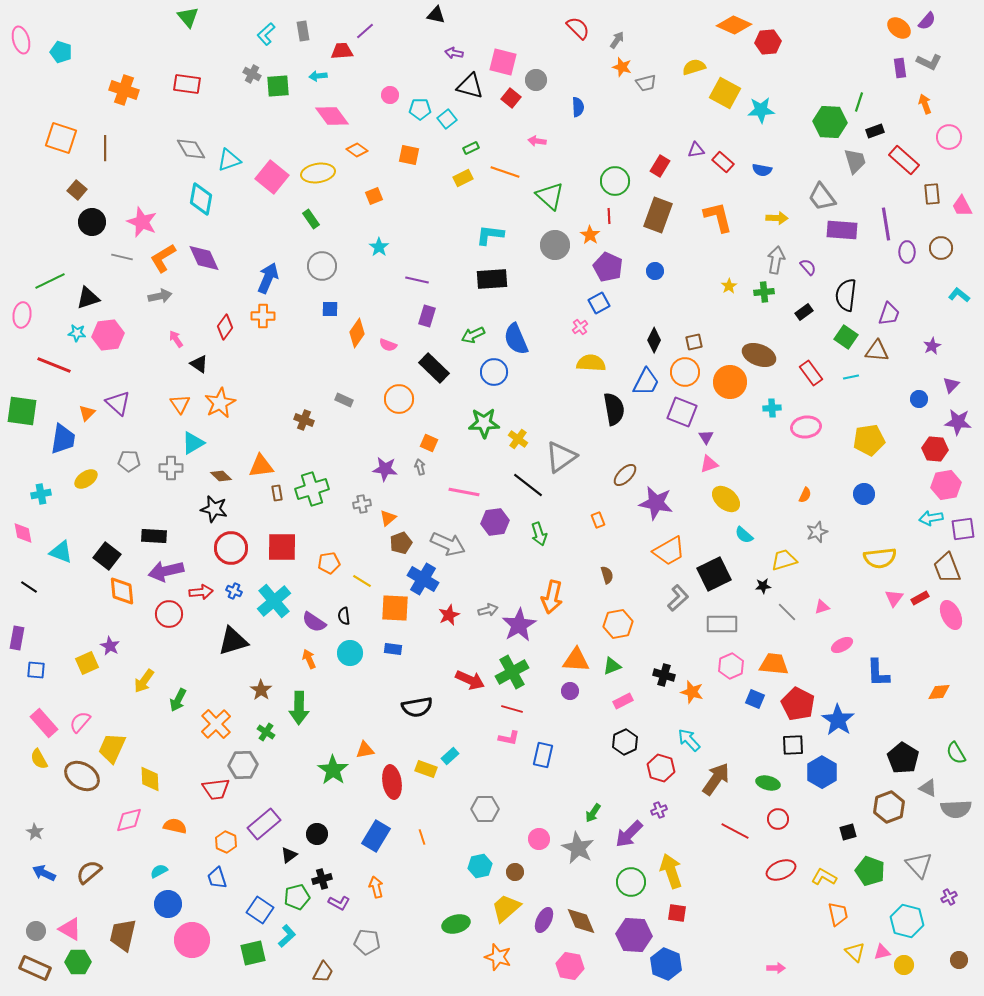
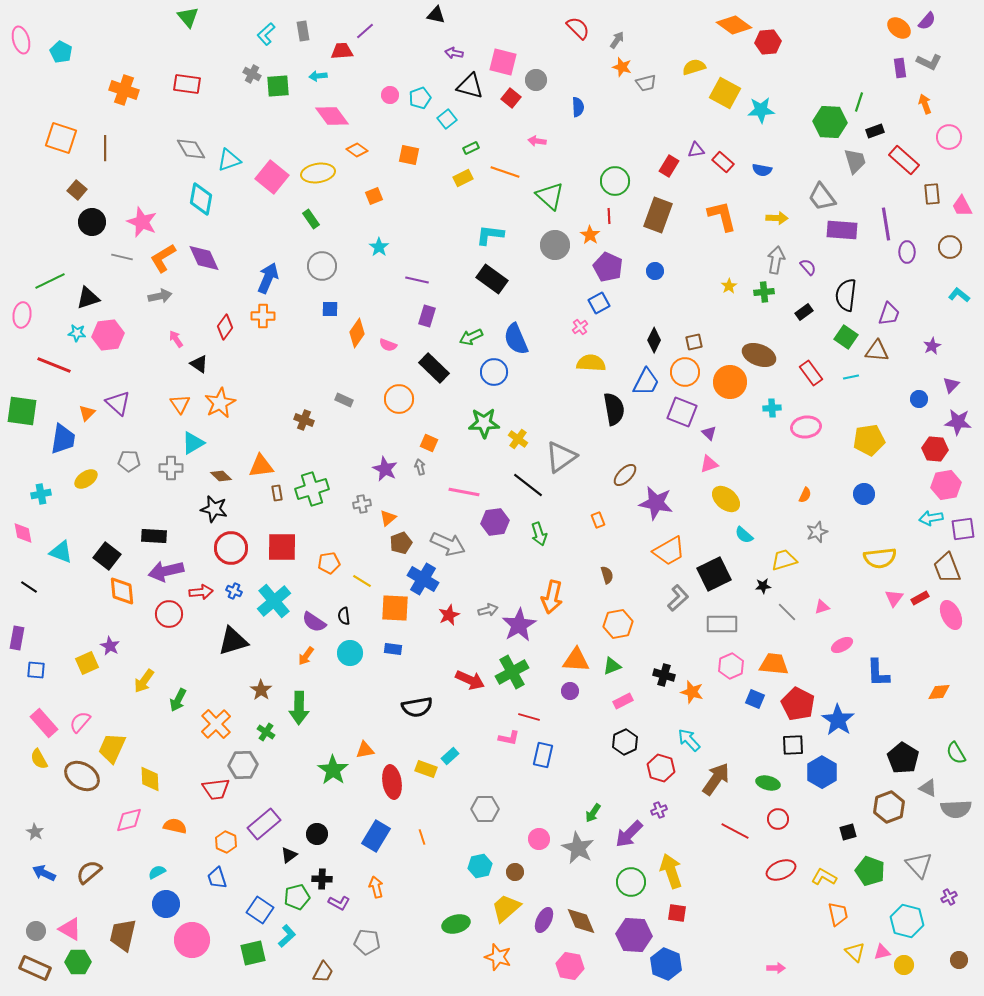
orange diamond at (734, 25): rotated 12 degrees clockwise
cyan pentagon at (61, 52): rotated 10 degrees clockwise
cyan pentagon at (420, 109): moved 11 px up; rotated 20 degrees counterclockwise
red rectangle at (660, 166): moved 9 px right
orange L-shape at (718, 217): moved 4 px right, 1 px up
brown circle at (941, 248): moved 9 px right, 1 px up
black rectangle at (492, 279): rotated 40 degrees clockwise
green arrow at (473, 335): moved 2 px left, 2 px down
purple triangle at (706, 437): moved 3 px right, 4 px up; rotated 14 degrees counterclockwise
purple star at (385, 469): rotated 20 degrees clockwise
orange arrow at (309, 659): moved 3 px left, 3 px up; rotated 120 degrees counterclockwise
red line at (512, 709): moved 17 px right, 8 px down
cyan semicircle at (159, 871): moved 2 px left, 1 px down
black cross at (322, 879): rotated 18 degrees clockwise
blue circle at (168, 904): moved 2 px left
